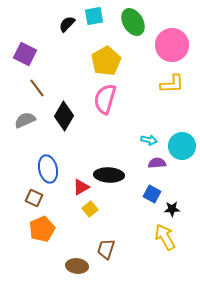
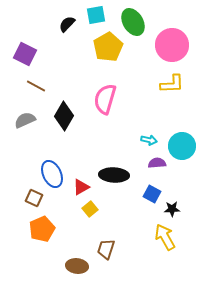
cyan square: moved 2 px right, 1 px up
yellow pentagon: moved 2 px right, 14 px up
brown line: moved 1 px left, 2 px up; rotated 24 degrees counterclockwise
blue ellipse: moved 4 px right, 5 px down; rotated 12 degrees counterclockwise
black ellipse: moved 5 px right
